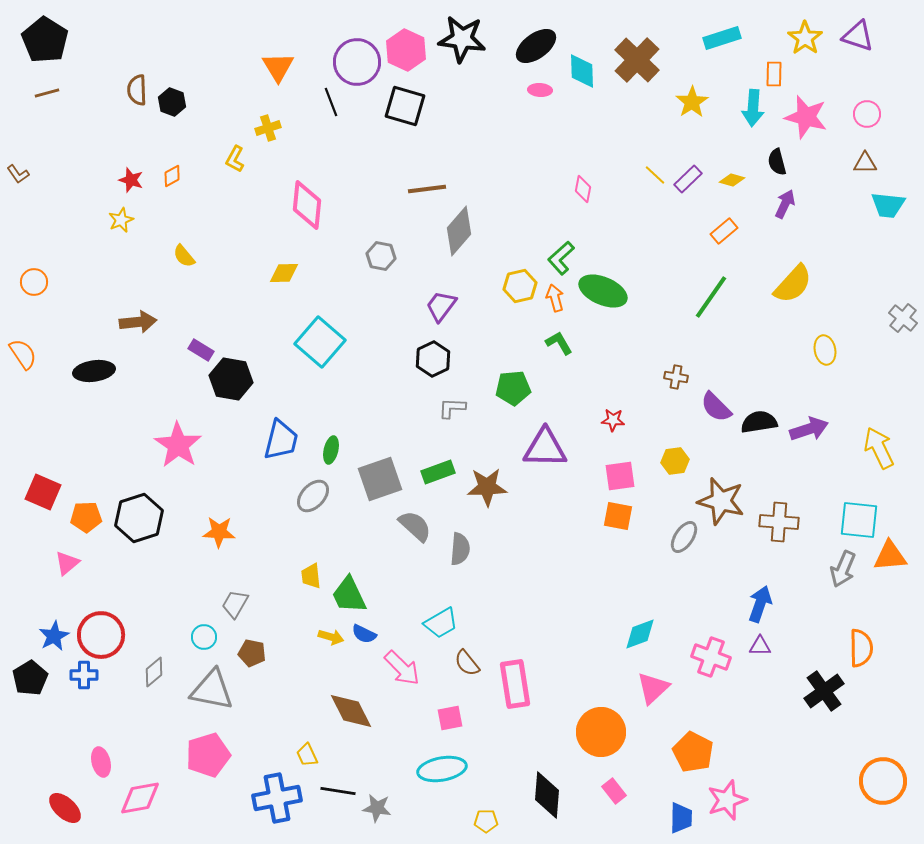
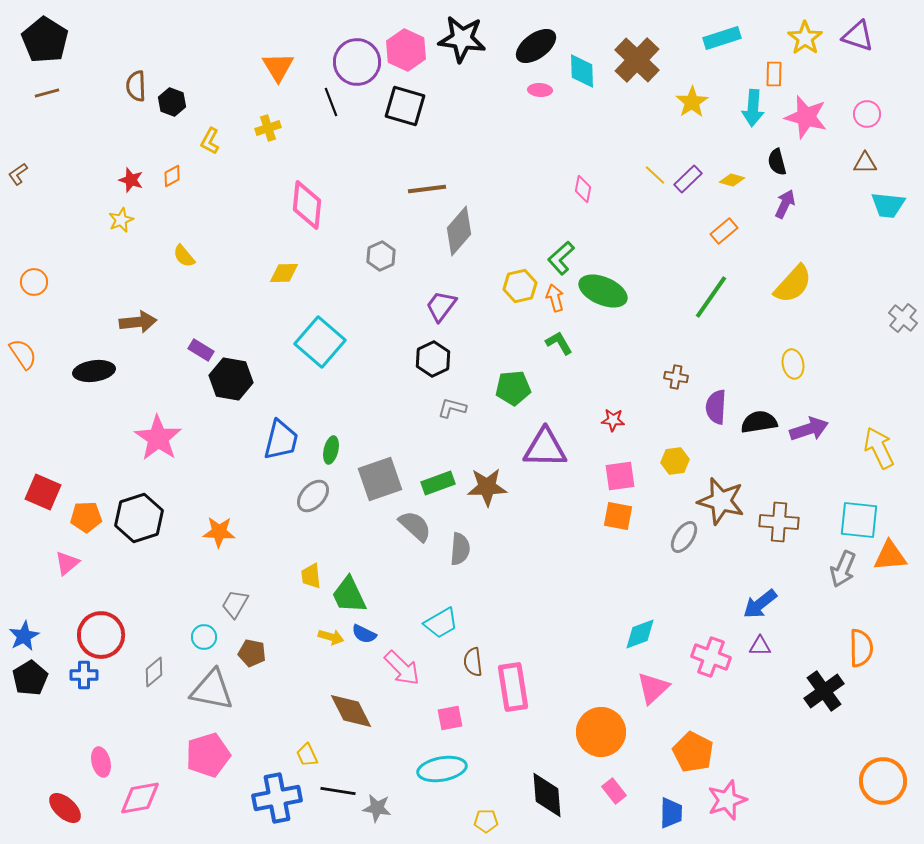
brown semicircle at (137, 90): moved 1 px left, 4 px up
yellow L-shape at (235, 159): moved 25 px left, 18 px up
brown L-shape at (18, 174): rotated 90 degrees clockwise
gray hexagon at (381, 256): rotated 24 degrees clockwise
yellow ellipse at (825, 350): moved 32 px left, 14 px down
purple semicircle at (716, 407): rotated 48 degrees clockwise
gray L-shape at (452, 408): rotated 12 degrees clockwise
pink star at (178, 445): moved 20 px left, 7 px up
green rectangle at (438, 472): moved 11 px down
blue arrow at (760, 604): rotated 147 degrees counterclockwise
blue star at (54, 636): moved 30 px left
brown semicircle at (467, 663): moved 6 px right, 1 px up; rotated 32 degrees clockwise
pink rectangle at (515, 684): moved 2 px left, 3 px down
black diamond at (547, 795): rotated 9 degrees counterclockwise
blue trapezoid at (681, 818): moved 10 px left, 5 px up
